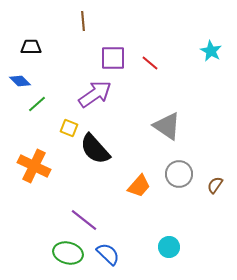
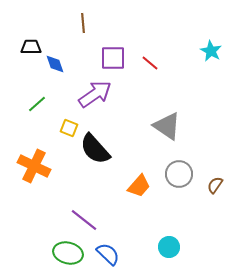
brown line: moved 2 px down
blue diamond: moved 35 px right, 17 px up; rotated 25 degrees clockwise
